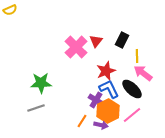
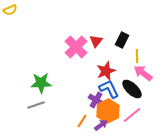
gray line: moved 3 px up
purple arrow: rotated 48 degrees counterclockwise
